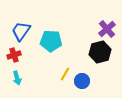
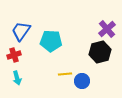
yellow line: rotated 56 degrees clockwise
